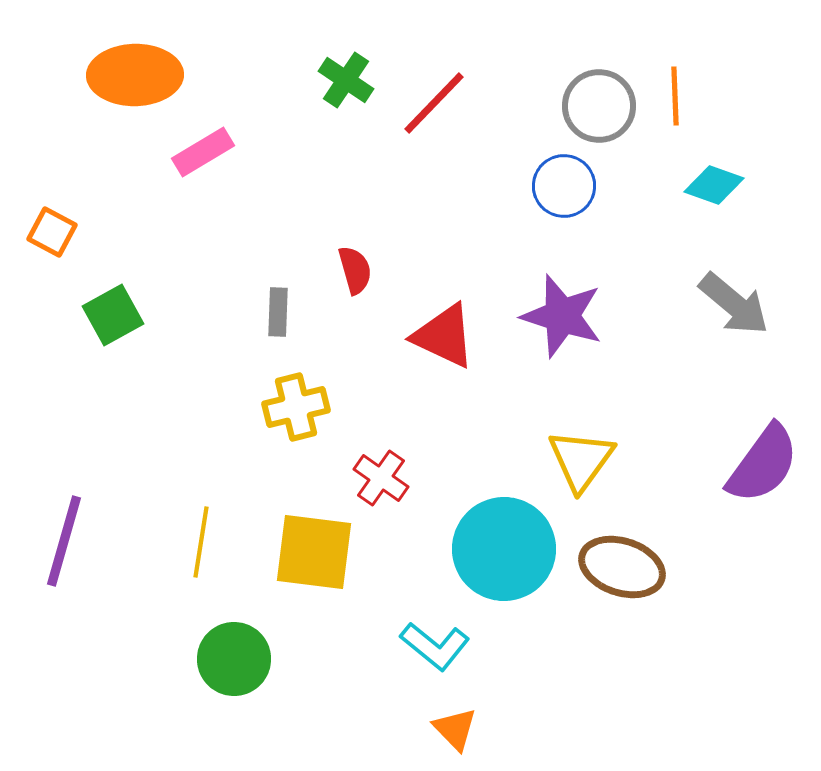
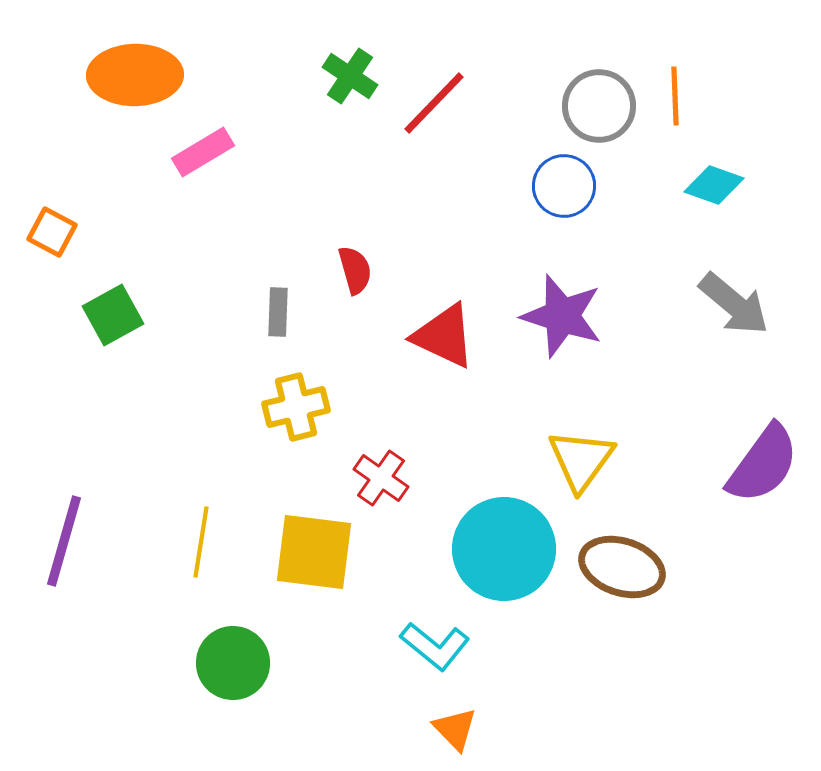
green cross: moved 4 px right, 4 px up
green circle: moved 1 px left, 4 px down
